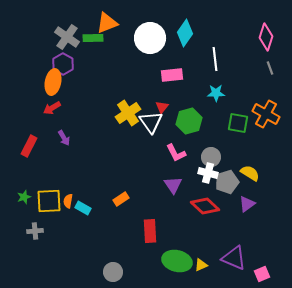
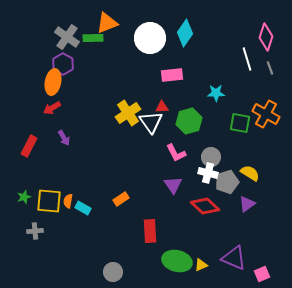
white line at (215, 59): moved 32 px right; rotated 10 degrees counterclockwise
red triangle at (162, 107): rotated 48 degrees clockwise
green square at (238, 123): moved 2 px right
yellow square at (49, 201): rotated 8 degrees clockwise
